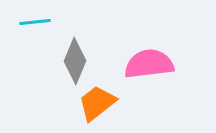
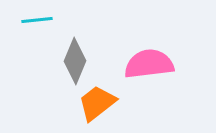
cyan line: moved 2 px right, 2 px up
